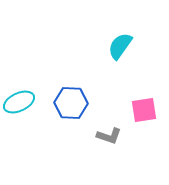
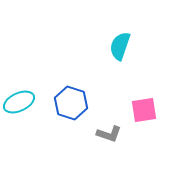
cyan semicircle: rotated 16 degrees counterclockwise
blue hexagon: rotated 16 degrees clockwise
gray L-shape: moved 2 px up
